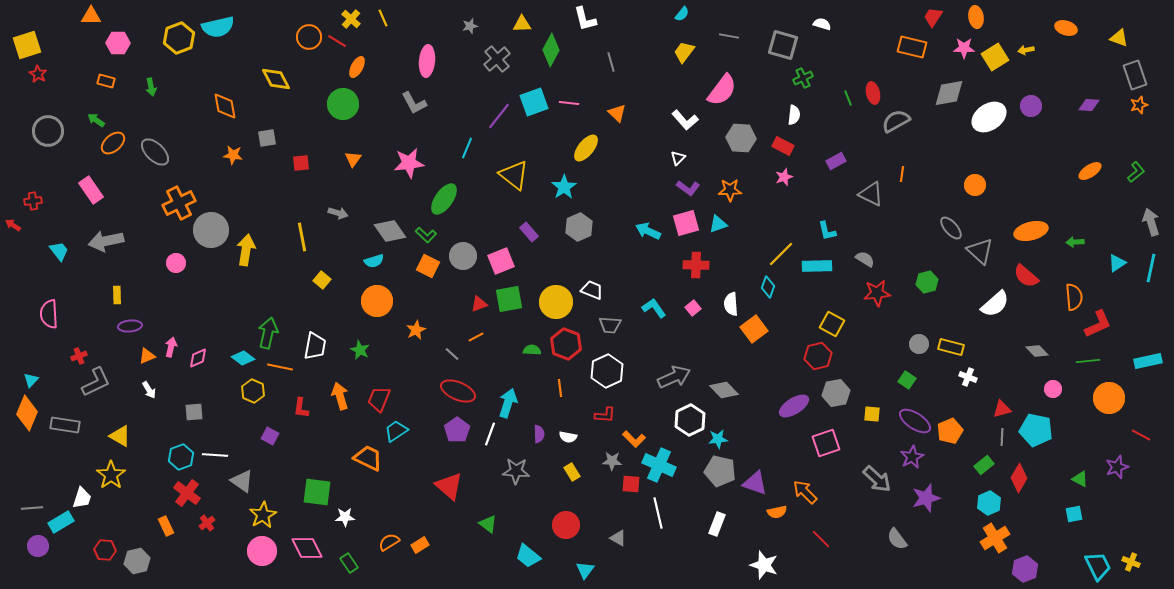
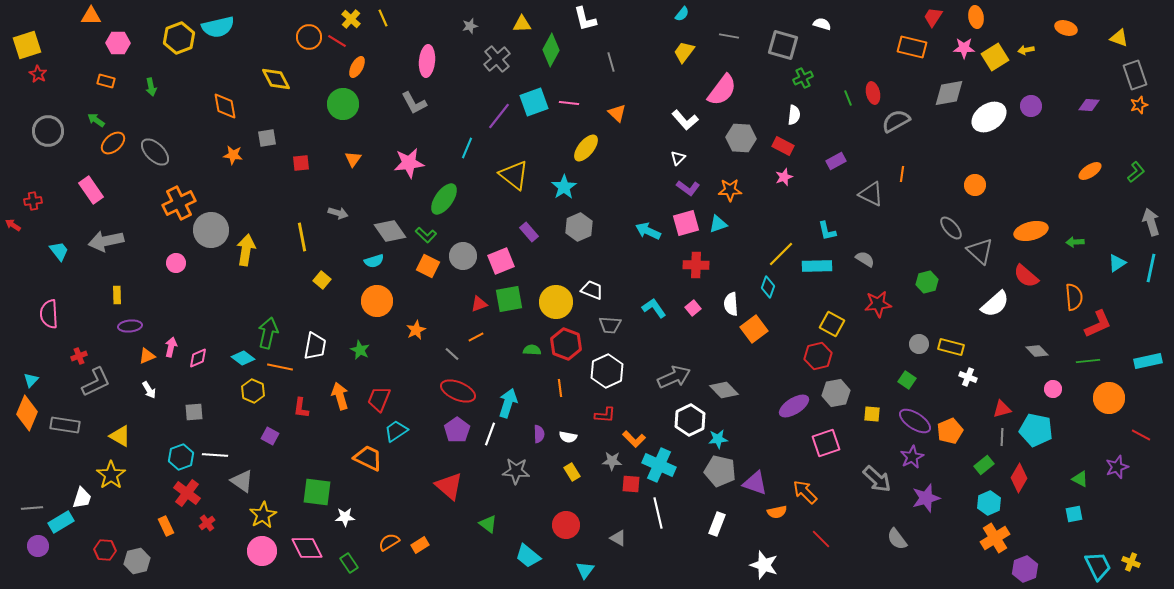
red star at (877, 293): moved 1 px right, 11 px down
